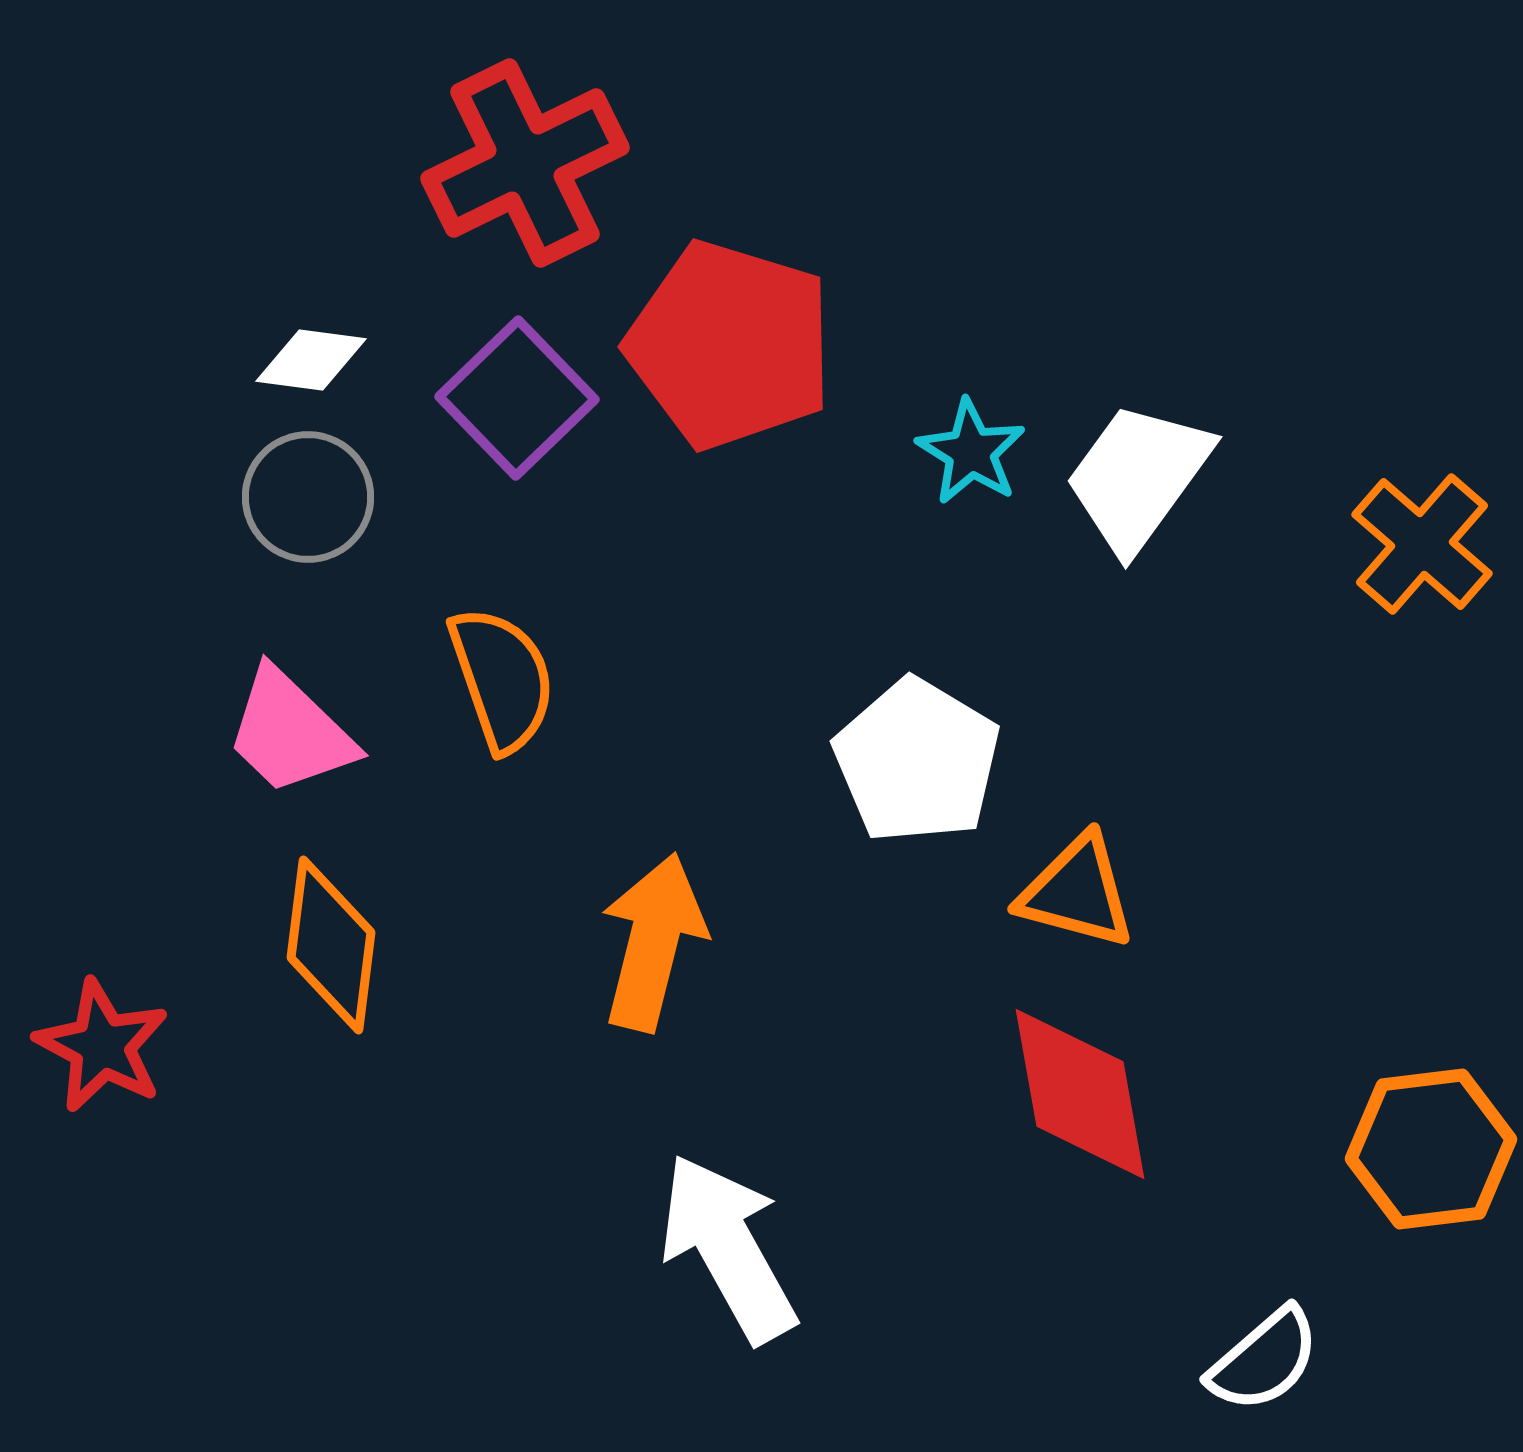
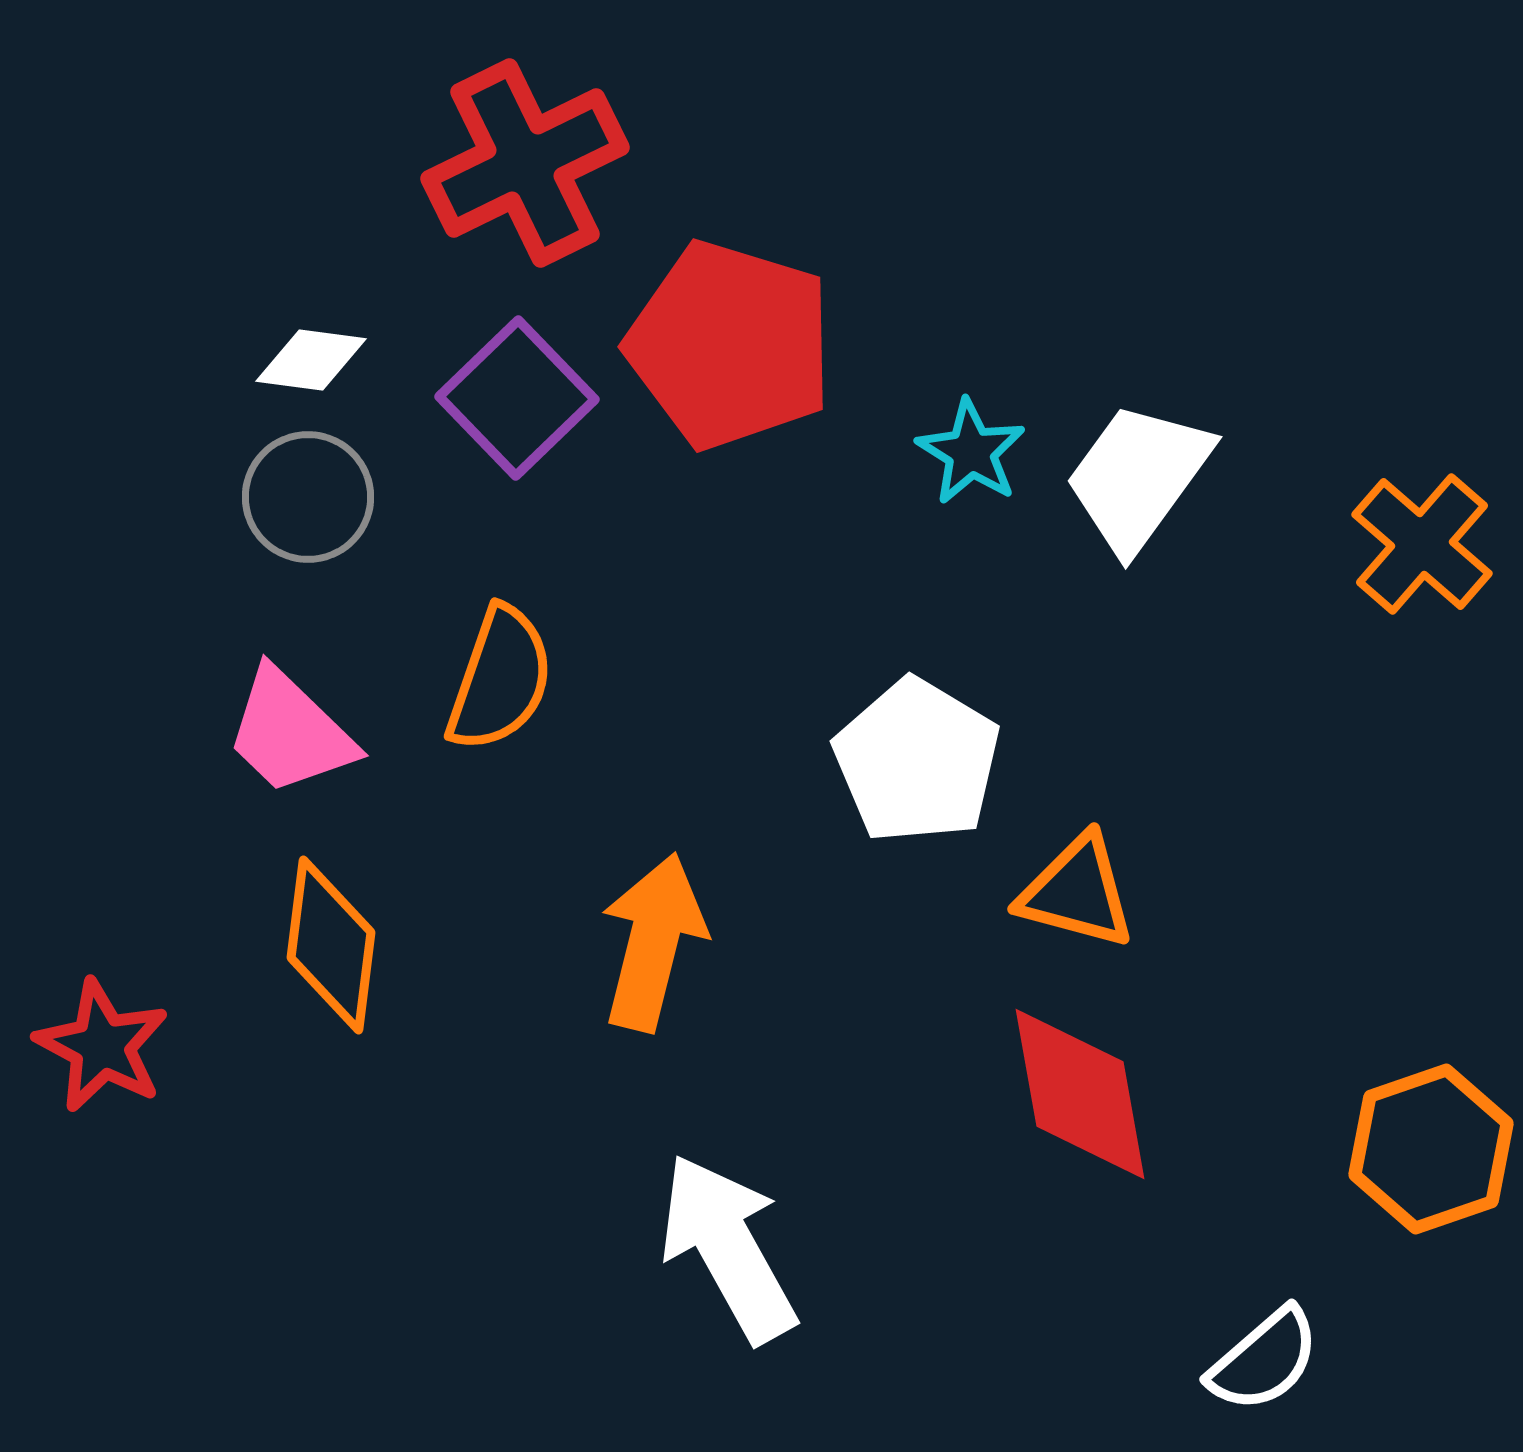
orange semicircle: moved 2 px left; rotated 38 degrees clockwise
orange hexagon: rotated 12 degrees counterclockwise
